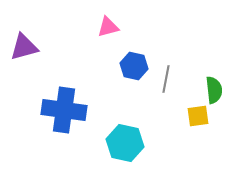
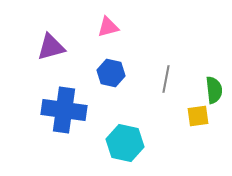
purple triangle: moved 27 px right
blue hexagon: moved 23 px left, 7 px down
